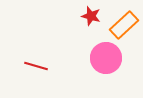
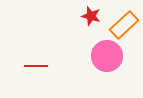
pink circle: moved 1 px right, 2 px up
red line: rotated 15 degrees counterclockwise
